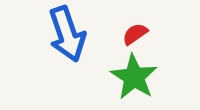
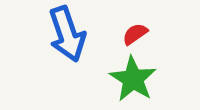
green star: moved 1 px left, 2 px down
